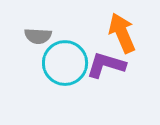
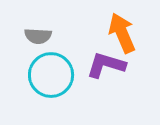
cyan circle: moved 14 px left, 12 px down
